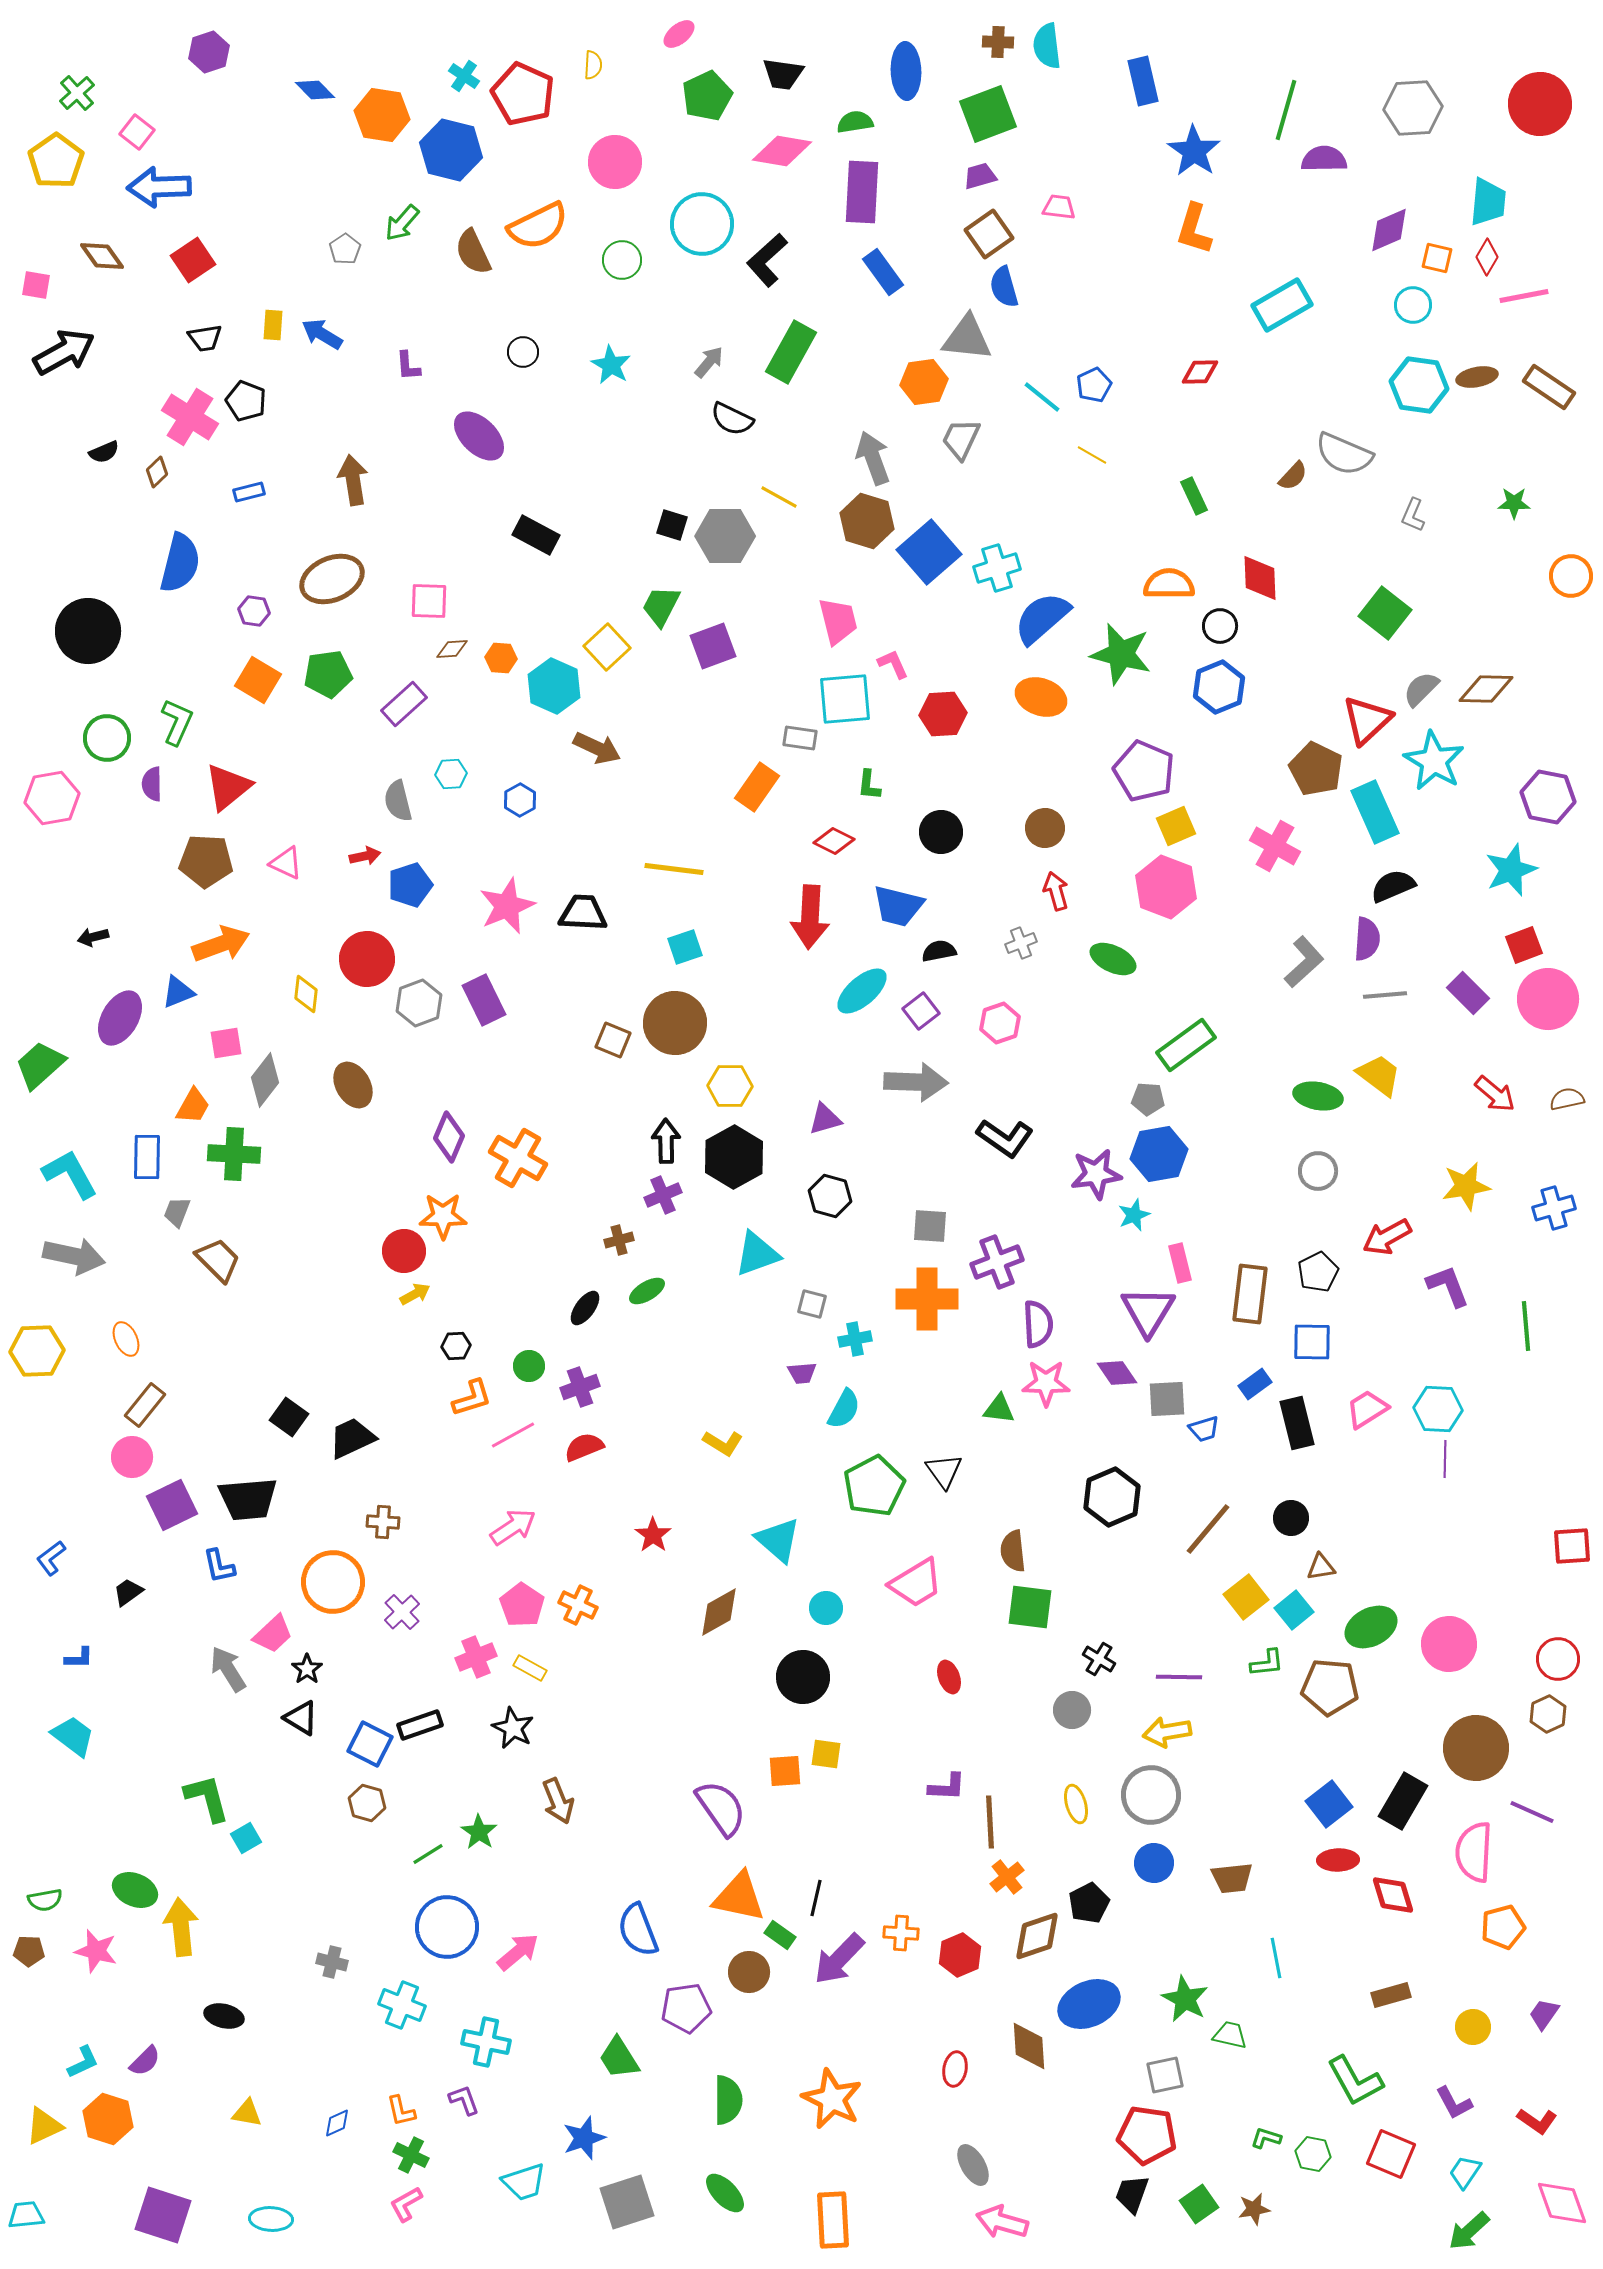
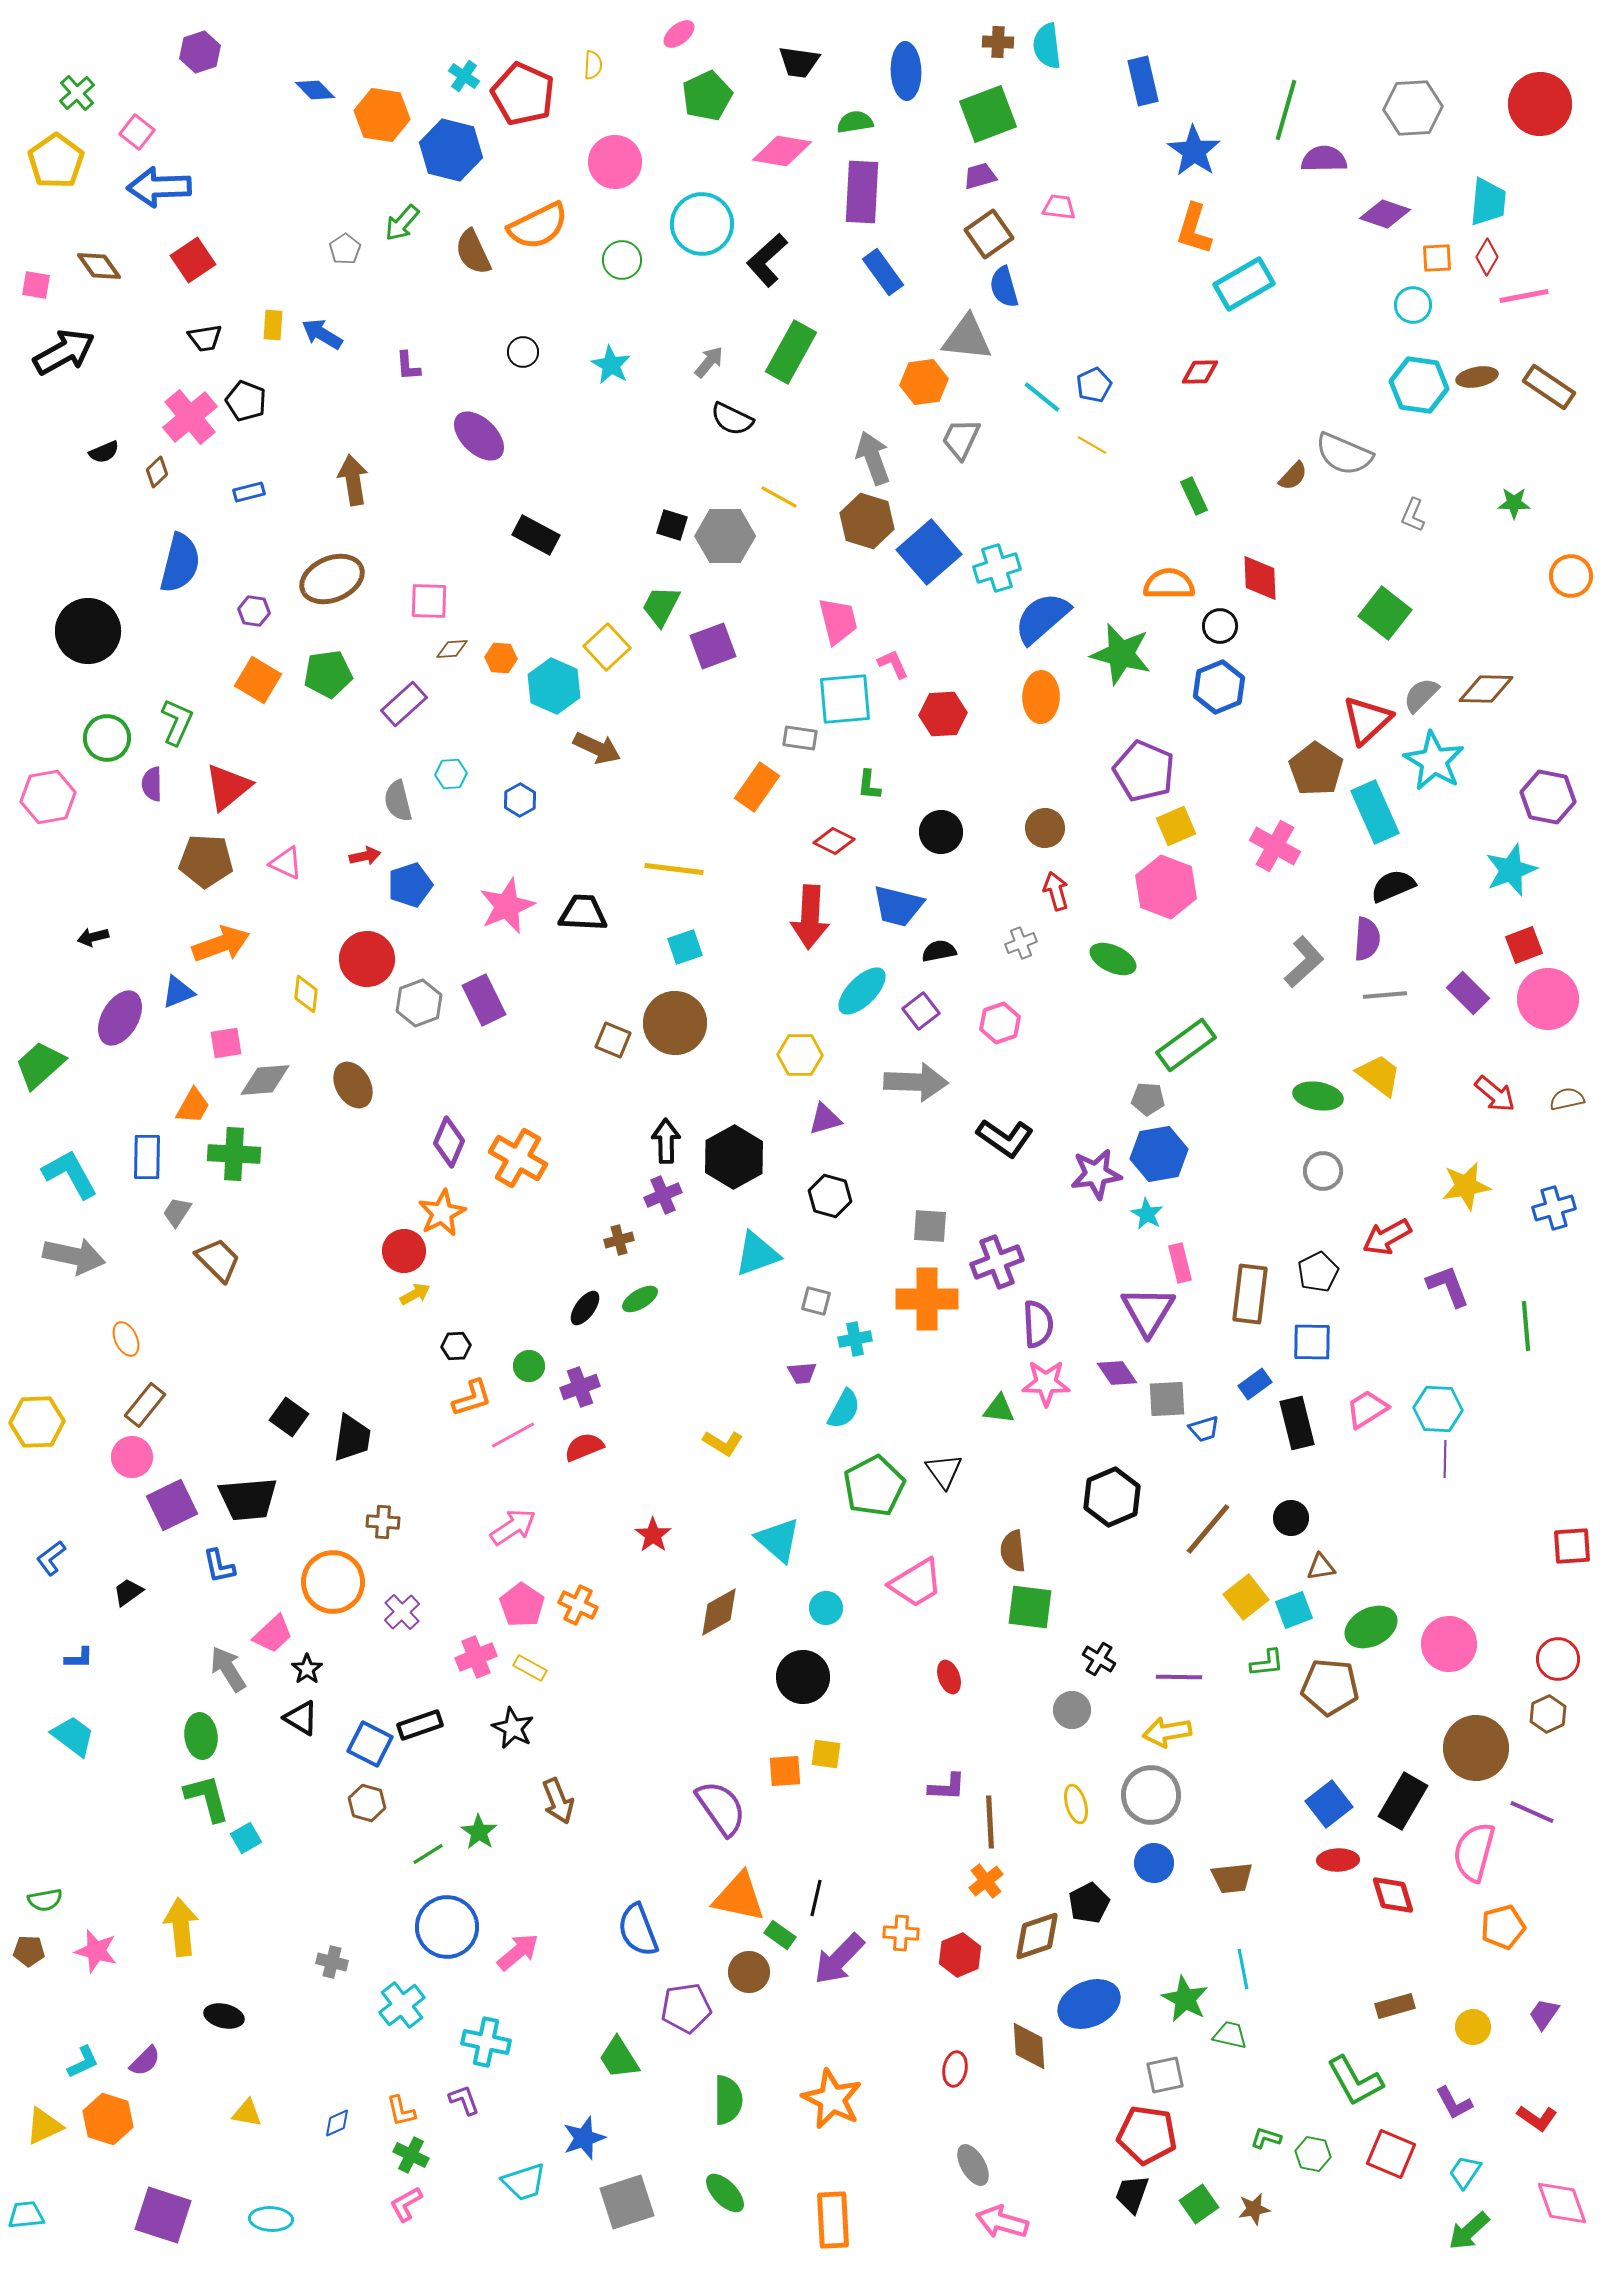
purple hexagon at (209, 52): moved 9 px left
black trapezoid at (783, 74): moved 16 px right, 12 px up
purple diamond at (1389, 230): moved 4 px left, 16 px up; rotated 42 degrees clockwise
brown diamond at (102, 256): moved 3 px left, 10 px down
orange square at (1437, 258): rotated 16 degrees counterclockwise
cyan rectangle at (1282, 305): moved 38 px left, 21 px up
pink cross at (190, 417): rotated 18 degrees clockwise
yellow line at (1092, 455): moved 10 px up
gray semicircle at (1421, 689): moved 6 px down
orange ellipse at (1041, 697): rotated 72 degrees clockwise
brown pentagon at (1316, 769): rotated 8 degrees clockwise
pink hexagon at (52, 798): moved 4 px left, 1 px up
cyan ellipse at (862, 991): rotated 4 degrees counterclockwise
gray diamond at (265, 1080): rotated 48 degrees clockwise
yellow hexagon at (730, 1086): moved 70 px right, 31 px up
purple diamond at (449, 1137): moved 5 px down
gray circle at (1318, 1171): moved 5 px right
gray trapezoid at (177, 1212): rotated 12 degrees clockwise
cyan star at (1134, 1215): moved 13 px right, 1 px up; rotated 20 degrees counterclockwise
orange star at (443, 1216): moved 1 px left, 3 px up; rotated 27 degrees counterclockwise
green ellipse at (647, 1291): moved 7 px left, 8 px down
gray square at (812, 1304): moved 4 px right, 3 px up
yellow hexagon at (37, 1351): moved 71 px down
black trapezoid at (352, 1438): rotated 123 degrees clockwise
cyan square at (1294, 1610): rotated 18 degrees clockwise
pink semicircle at (1474, 1852): rotated 12 degrees clockwise
orange cross at (1007, 1877): moved 21 px left, 4 px down
green ellipse at (135, 1890): moved 66 px right, 154 px up; rotated 60 degrees clockwise
cyan line at (1276, 1958): moved 33 px left, 11 px down
brown rectangle at (1391, 1995): moved 4 px right, 11 px down
cyan cross at (402, 2005): rotated 30 degrees clockwise
red L-shape at (1537, 2121): moved 3 px up
